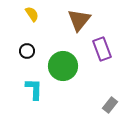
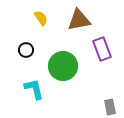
yellow semicircle: moved 9 px right, 4 px down
brown triangle: rotated 40 degrees clockwise
black circle: moved 1 px left, 1 px up
cyan L-shape: rotated 15 degrees counterclockwise
gray rectangle: moved 2 px down; rotated 49 degrees counterclockwise
